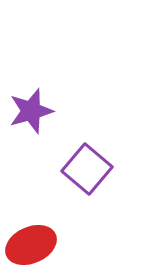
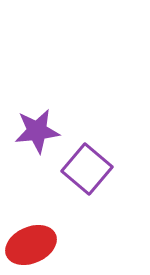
purple star: moved 6 px right, 20 px down; rotated 9 degrees clockwise
